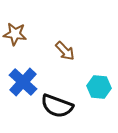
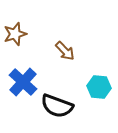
brown star: rotated 25 degrees counterclockwise
